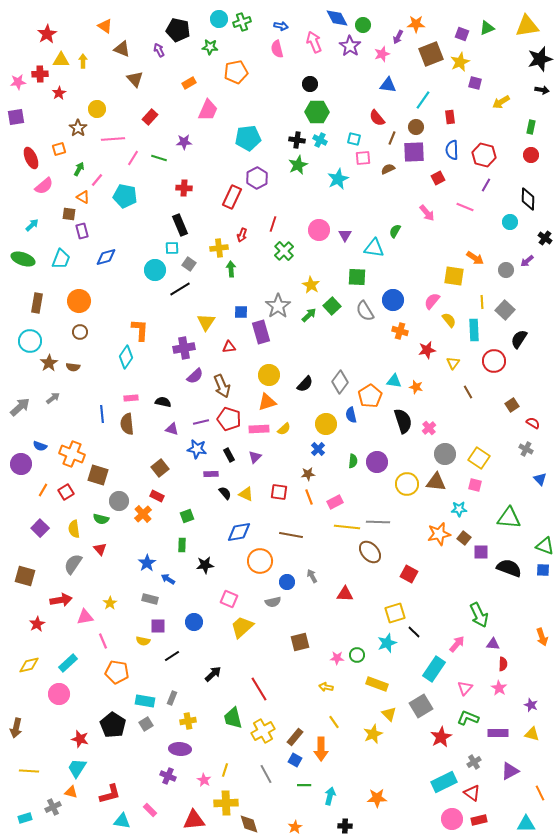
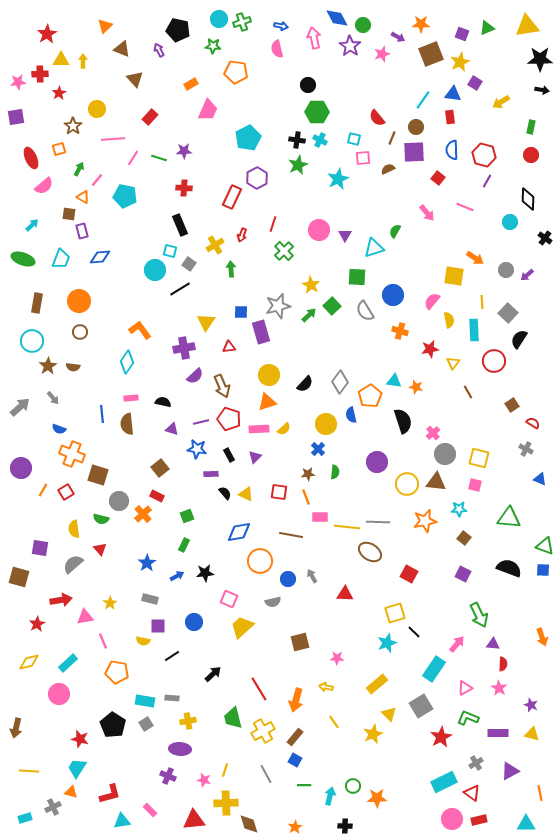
orange star at (416, 24): moved 5 px right
orange triangle at (105, 26): rotated 42 degrees clockwise
purple arrow at (398, 37): rotated 88 degrees counterclockwise
pink arrow at (314, 42): moved 4 px up; rotated 10 degrees clockwise
green star at (210, 47): moved 3 px right, 1 px up
black star at (540, 59): rotated 15 degrees clockwise
orange pentagon at (236, 72): rotated 20 degrees clockwise
orange rectangle at (189, 83): moved 2 px right, 1 px down
purple square at (475, 83): rotated 16 degrees clockwise
black circle at (310, 84): moved 2 px left, 1 px down
blue triangle at (388, 85): moved 65 px right, 9 px down
brown star at (78, 128): moved 5 px left, 2 px up
cyan pentagon at (248, 138): rotated 20 degrees counterclockwise
purple star at (184, 142): moved 9 px down
red square at (438, 178): rotated 24 degrees counterclockwise
purple line at (486, 185): moved 1 px right, 4 px up
cyan square at (172, 248): moved 2 px left, 3 px down; rotated 16 degrees clockwise
yellow cross at (219, 248): moved 4 px left, 3 px up; rotated 24 degrees counterclockwise
cyan triangle at (374, 248): rotated 25 degrees counterclockwise
blue diamond at (106, 257): moved 6 px left; rotated 10 degrees clockwise
purple arrow at (527, 261): moved 14 px down
blue circle at (393, 300): moved 5 px up
gray star at (278, 306): rotated 20 degrees clockwise
gray square at (505, 310): moved 3 px right, 3 px down
yellow semicircle at (449, 320): rotated 28 degrees clockwise
orange L-shape at (140, 330): rotated 40 degrees counterclockwise
cyan circle at (30, 341): moved 2 px right
red star at (427, 350): moved 3 px right, 1 px up
cyan diamond at (126, 357): moved 1 px right, 5 px down
brown star at (49, 363): moved 1 px left, 3 px down
gray arrow at (53, 398): rotated 88 degrees clockwise
pink cross at (429, 428): moved 4 px right, 5 px down
blue semicircle at (40, 446): moved 19 px right, 17 px up
yellow square at (479, 458): rotated 20 degrees counterclockwise
green semicircle at (353, 461): moved 18 px left, 11 px down
purple circle at (21, 464): moved 4 px down
blue triangle at (540, 479): rotated 24 degrees counterclockwise
orange line at (309, 497): moved 3 px left
pink rectangle at (335, 502): moved 15 px left, 15 px down; rotated 28 degrees clockwise
purple square at (40, 528): moved 20 px down; rotated 36 degrees counterclockwise
orange star at (439, 534): moved 14 px left, 13 px up
green rectangle at (182, 545): moved 2 px right; rotated 24 degrees clockwise
brown ellipse at (370, 552): rotated 15 degrees counterclockwise
purple square at (481, 552): moved 18 px left, 22 px down; rotated 28 degrees clockwise
gray semicircle at (73, 564): rotated 15 degrees clockwise
black star at (205, 565): moved 8 px down
brown square at (25, 576): moved 6 px left, 1 px down
blue arrow at (168, 579): moved 9 px right, 3 px up; rotated 120 degrees clockwise
blue circle at (287, 582): moved 1 px right, 3 px up
green circle at (357, 655): moved 4 px left, 131 px down
yellow diamond at (29, 665): moved 3 px up
yellow rectangle at (377, 684): rotated 60 degrees counterclockwise
pink triangle at (465, 688): rotated 21 degrees clockwise
gray rectangle at (172, 698): rotated 72 degrees clockwise
orange arrow at (321, 749): moved 25 px left, 49 px up; rotated 15 degrees clockwise
gray cross at (474, 762): moved 2 px right, 1 px down
pink star at (204, 780): rotated 16 degrees counterclockwise
orange line at (540, 793): rotated 14 degrees clockwise
cyan triangle at (122, 821): rotated 18 degrees counterclockwise
